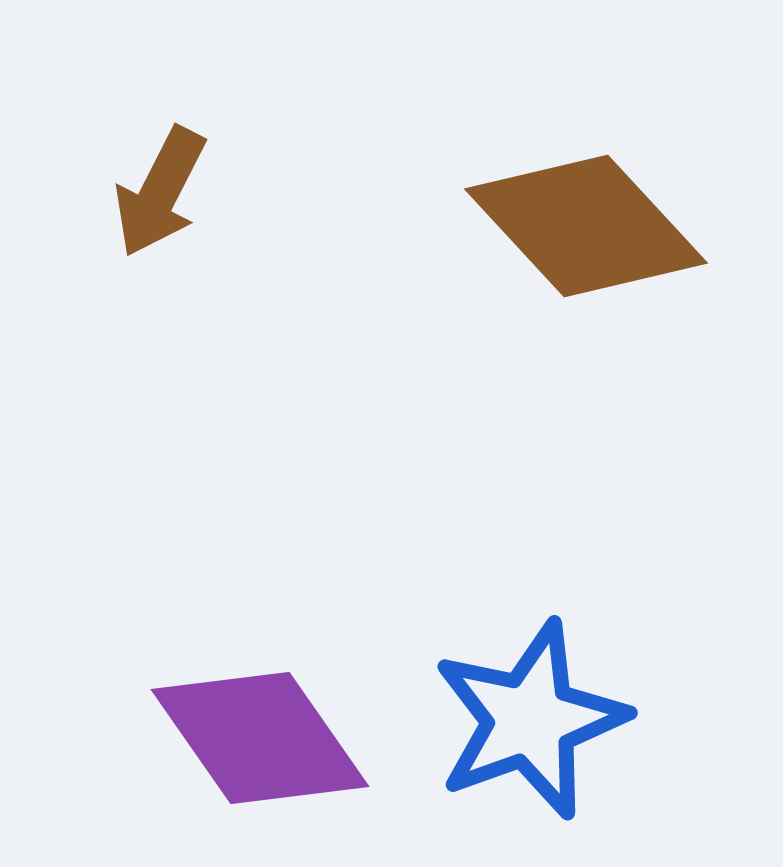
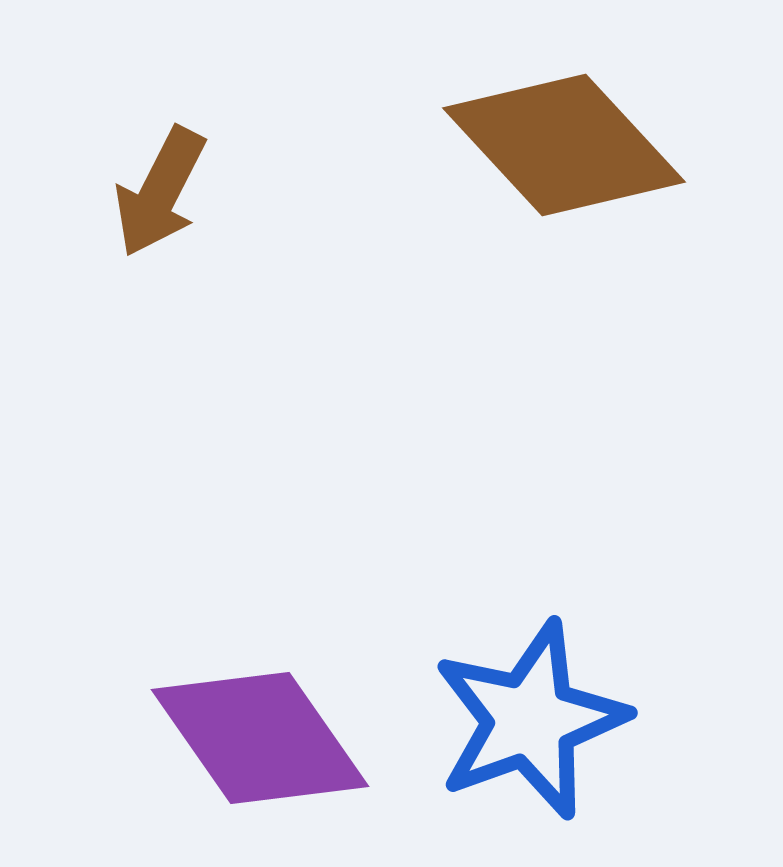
brown diamond: moved 22 px left, 81 px up
